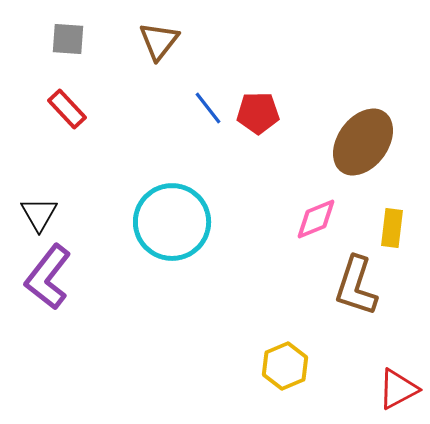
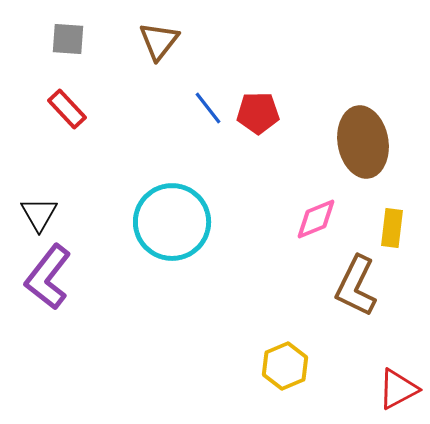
brown ellipse: rotated 46 degrees counterclockwise
brown L-shape: rotated 8 degrees clockwise
